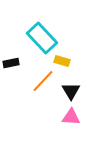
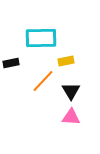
cyan rectangle: moved 1 px left; rotated 48 degrees counterclockwise
yellow rectangle: moved 4 px right; rotated 28 degrees counterclockwise
